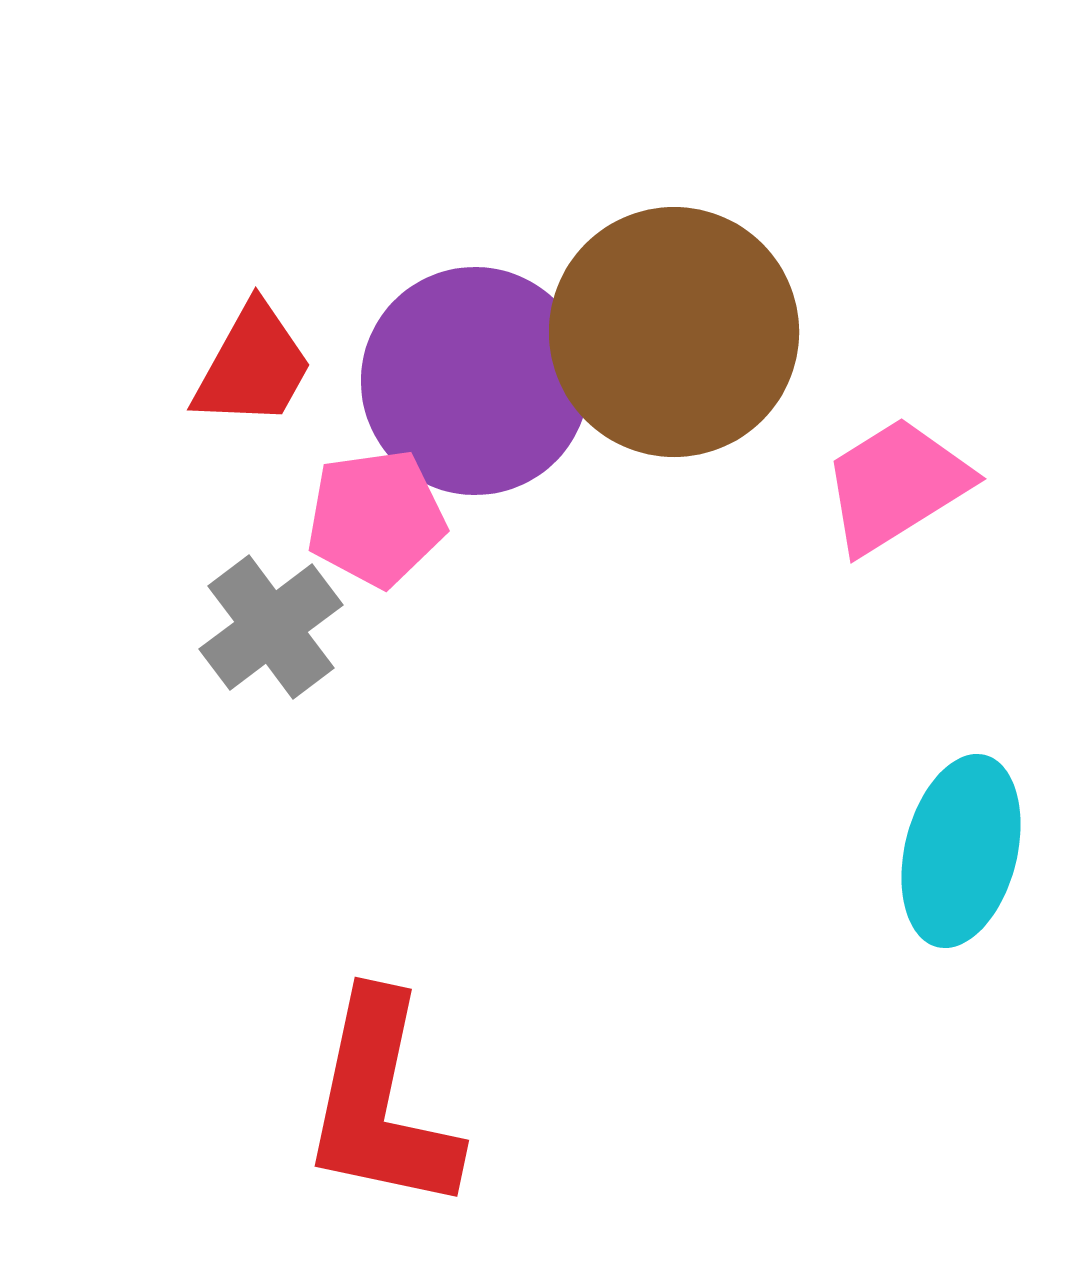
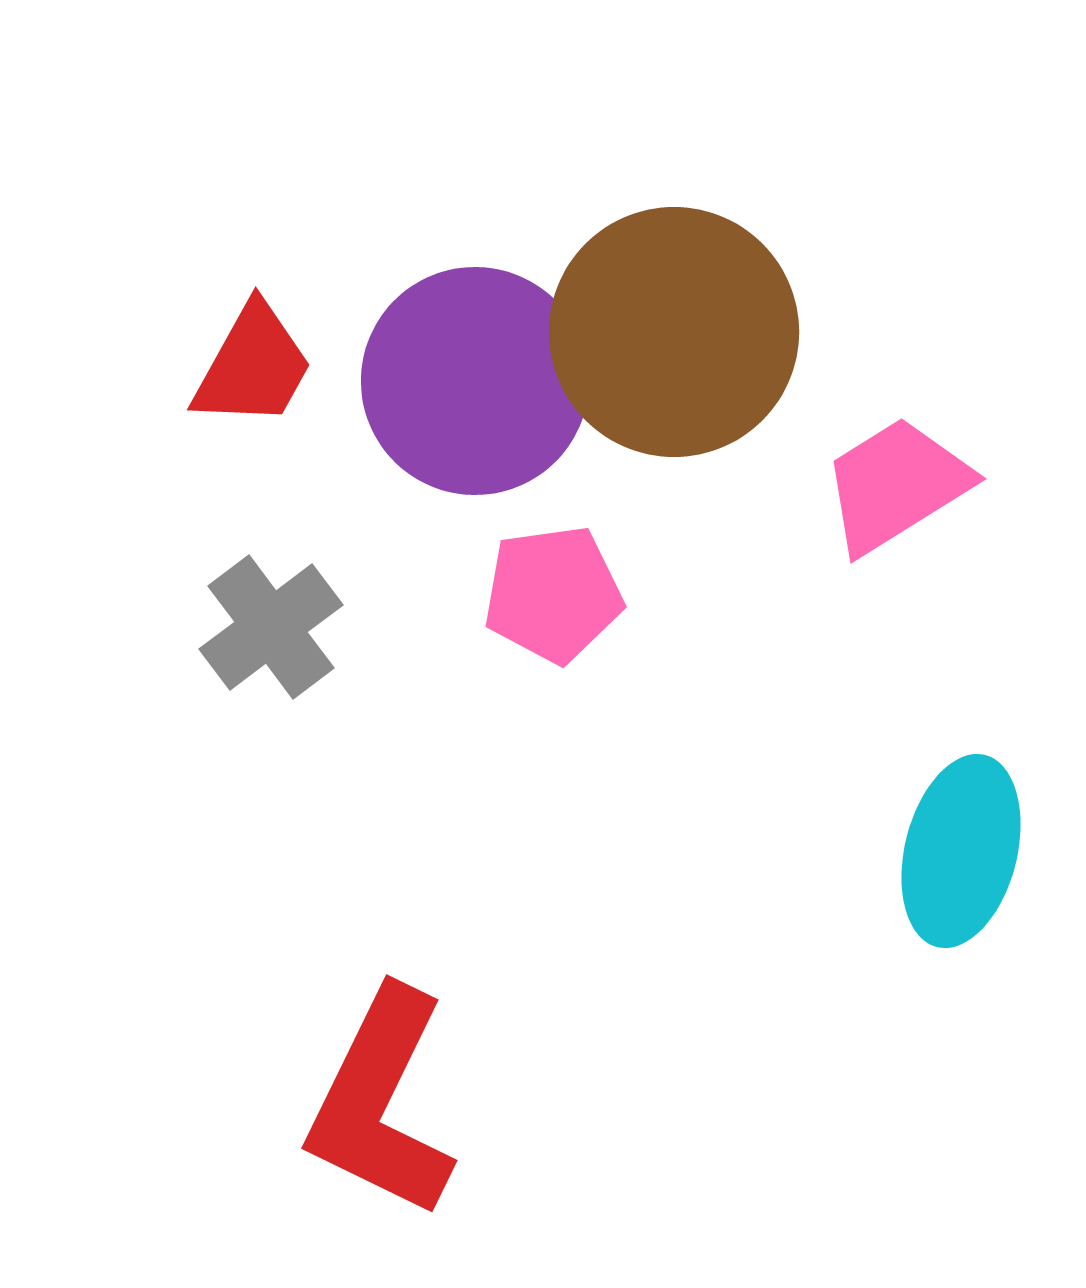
pink pentagon: moved 177 px right, 76 px down
red L-shape: rotated 14 degrees clockwise
